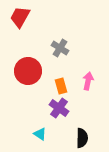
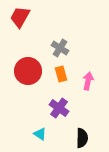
orange rectangle: moved 12 px up
